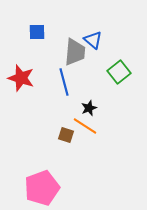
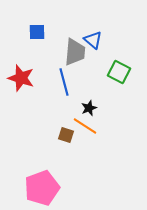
green square: rotated 25 degrees counterclockwise
